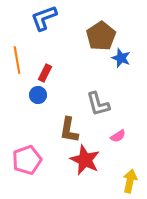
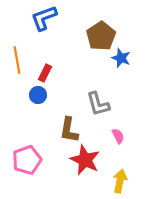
pink semicircle: rotated 84 degrees counterclockwise
yellow arrow: moved 10 px left
